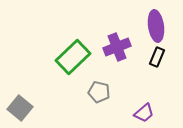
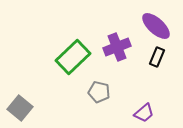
purple ellipse: rotated 40 degrees counterclockwise
